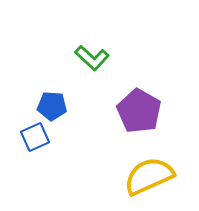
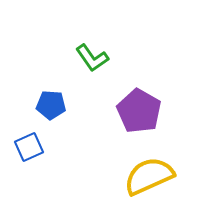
green L-shape: rotated 12 degrees clockwise
blue pentagon: moved 1 px left, 1 px up
blue square: moved 6 px left, 10 px down
